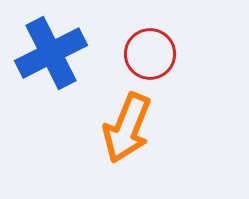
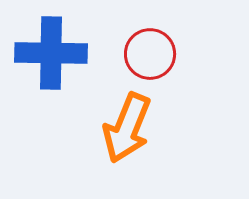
blue cross: rotated 28 degrees clockwise
